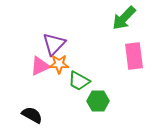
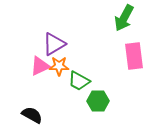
green arrow: rotated 16 degrees counterclockwise
purple triangle: rotated 15 degrees clockwise
orange star: moved 2 px down
